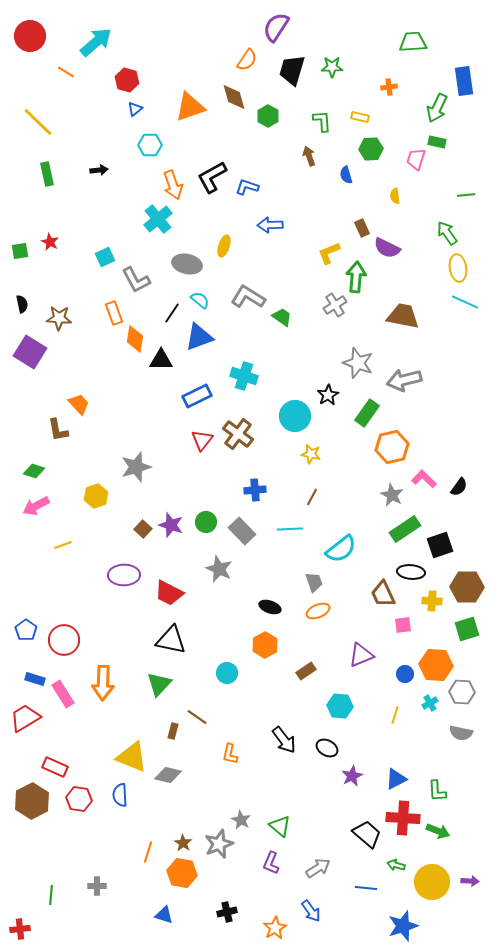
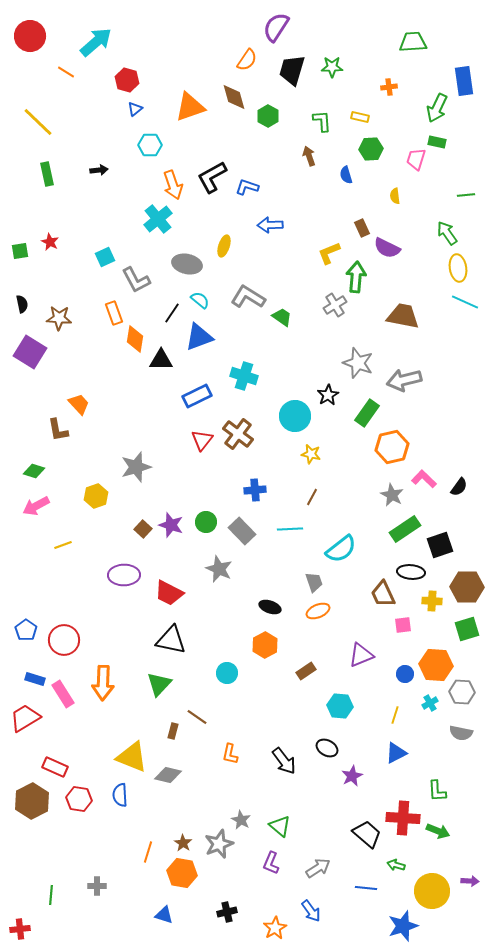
black arrow at (284, 740): moved 21 px down
blue triangle at (396, 779): moved 26 px up
yellow circle at (432, 882): moved 9 px down
